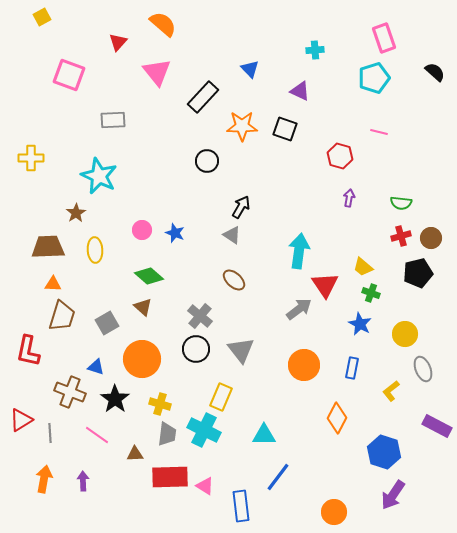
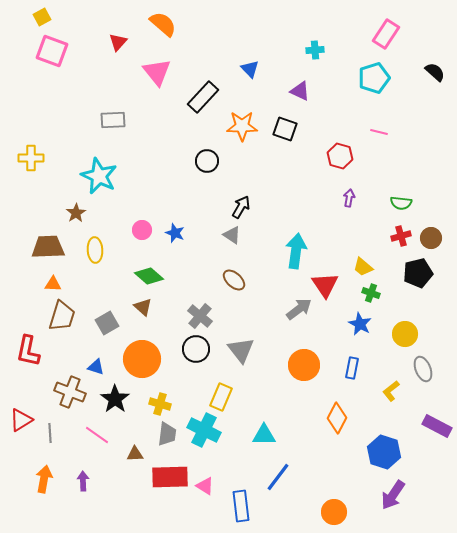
pink rectangle at (384, 38): moved 2 px right, 4 px up; rotated 52 degrees clockwise
pink square at (69, 75): moved 17 px left, 24 px up
cyan arrow at (299, 251): moved 3 px left
